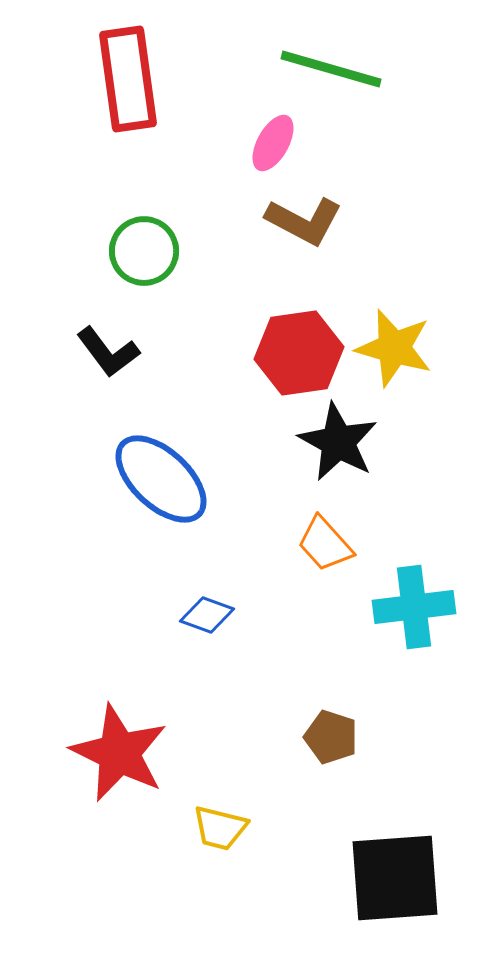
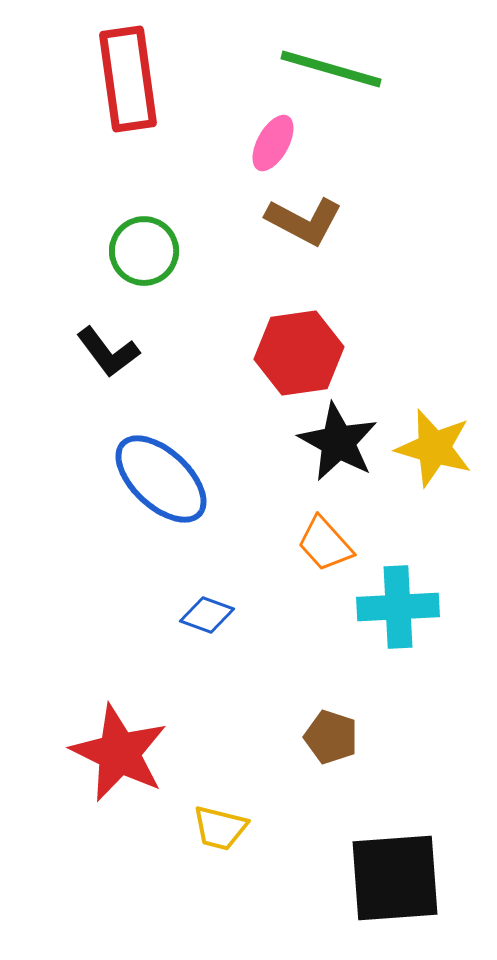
yellow star: moved 40 px right, 100 px down
cyan cross: moved 16 px left; rotated 4 degrees clockwise
